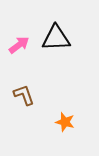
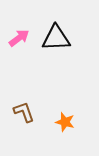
pink arrow: moved 7 px up
brown L-shape: moved 17 px down
